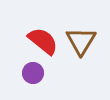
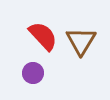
red semicircle: moved 5 px up; rotated 8 degrees clockwise
